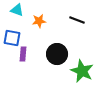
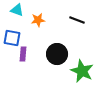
orange star: moved 1 px left, 1 px up
